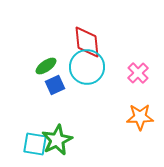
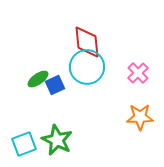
green ellipse: moved 8 px left, 13 px down
green star: rotated 20 degrees counterclockwise
cyan square: moved 11 px left; rotated 30 degrees counterclockwise
